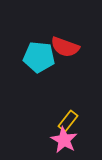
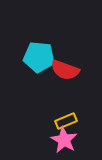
red semicircle: moved 23 px down
yellow rectangle: moved 2 px left; rotated 30 degrees clockwise
